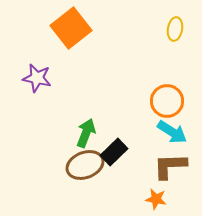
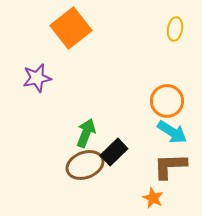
purple star: rotated 24 degrees counterclockwise
orange star: moved 3 px left, 1 px up; rotated 15 degrees clockwise
